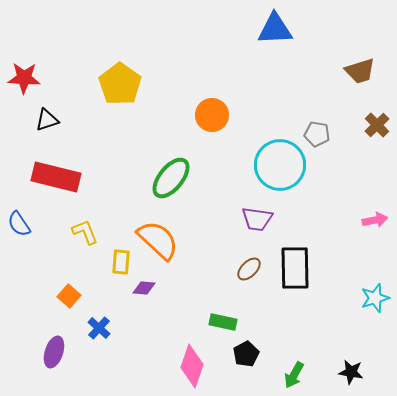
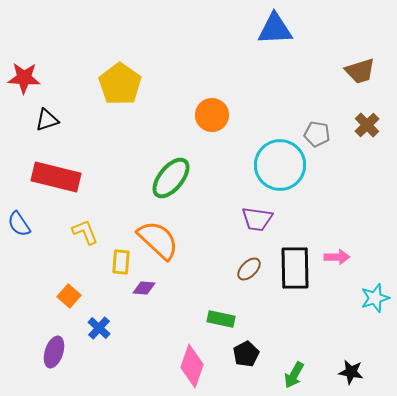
brown cross: moved 10 px left
pink arrow: moved 38 px left, 37 px down; rotated 10 degrees clockwise
green rectangle: moved 2 px left, 3 px up
